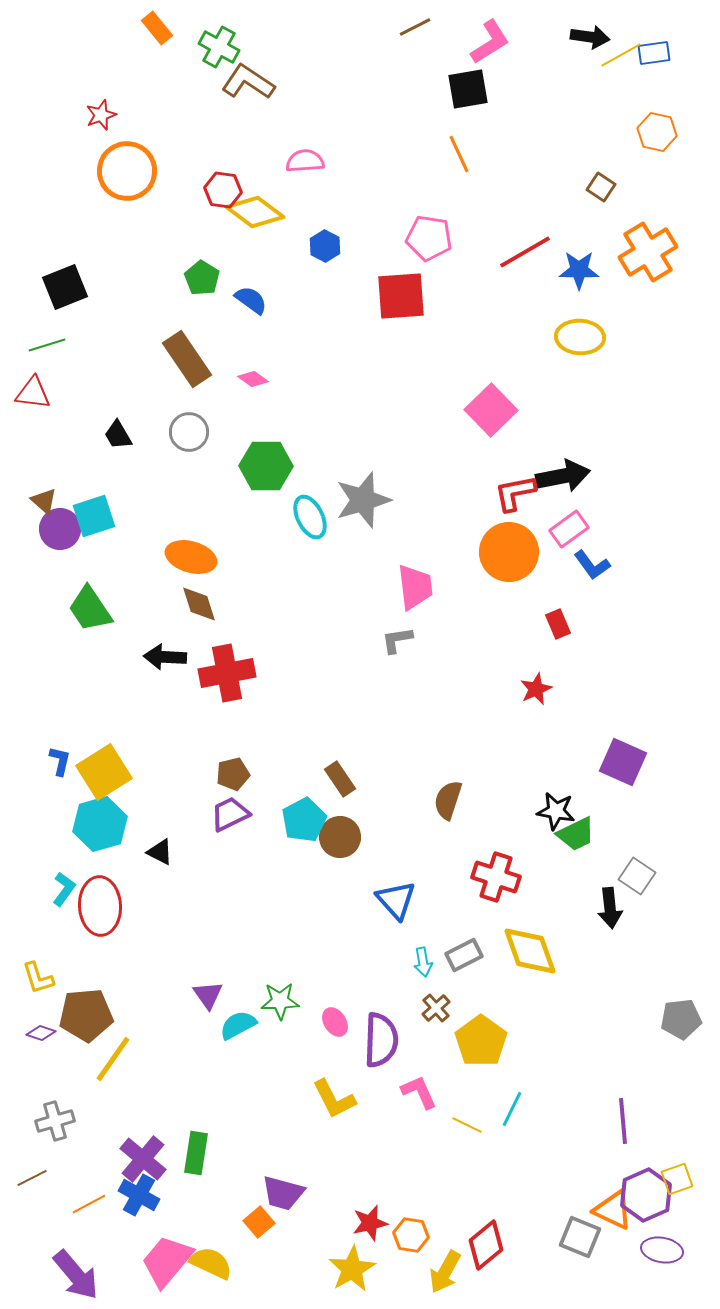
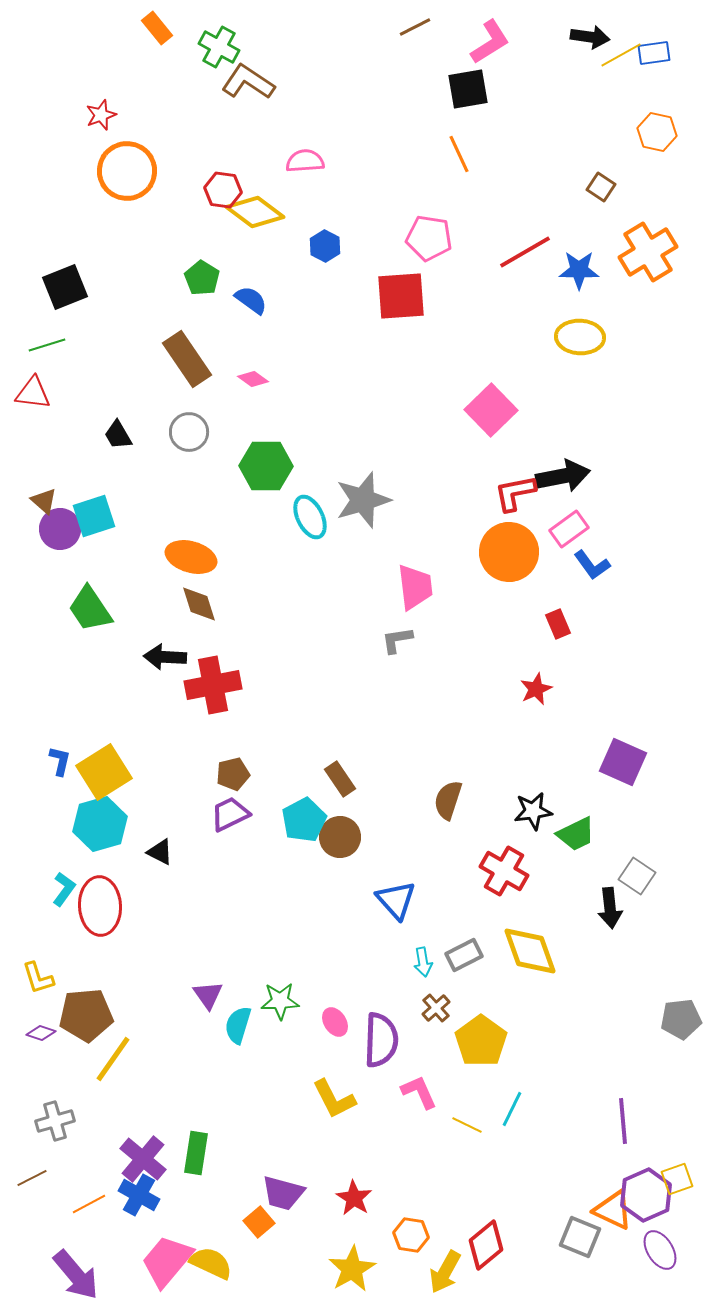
red cross at (227, 673): moved 14 px left, 12 px down
black star at (556, 811): moved 23 px left; rotated 18 degrees counterclockwise
red cross at (496, 877): moved 8 px right, 6 px up; rotated 12 degrees clockwise
cyan semicircle at (238, 1025): rotated 45 degrees counterclockwise
red star at (370, 1223): moved 16 px left, 25 px up; rotated 27 degrees counterclockwise
purple ellipse at (662, 1250): moved 2 px left; rotated 48 degrees clockwise
